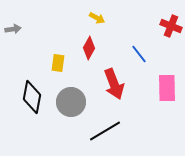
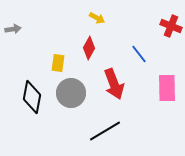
gray circle: moved 9 px up
